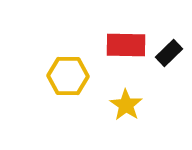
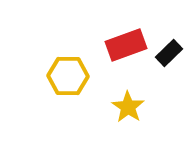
red rectangle: rotated 21 degrees counterclockwise
yellow star: moved 2 px right, 2 px down
